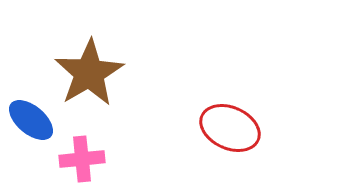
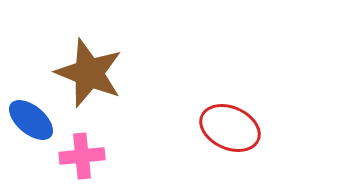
brown star: rotated 20 degrees counterclockwise
pink cross: moved 3 px up
